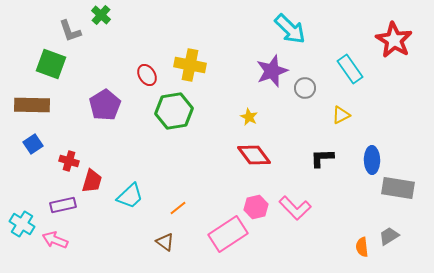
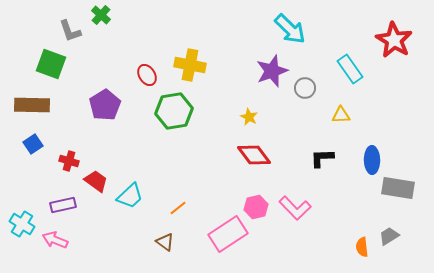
yellow triangle: rotated 24 degrees clockwise
red trapezoid: moved 4 px right; rotated 70 degrees counterclockwise
